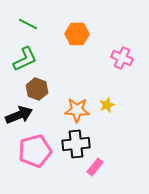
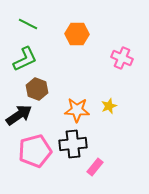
yellow star: moved 2 px right, 1 px down
black arrow: rotated 12 degrees counterclockwise
black cross: moved 3 px left
